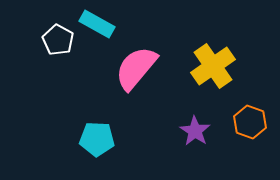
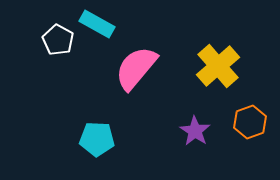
yellow cross: moved 5 px right; rotated 6 degrees counterclockwise
orange hexagon: rotated 20 degrees clockwise
